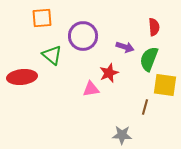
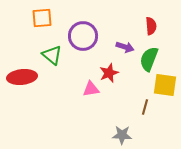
red semicircle: moved 3 px left, 1 px up
